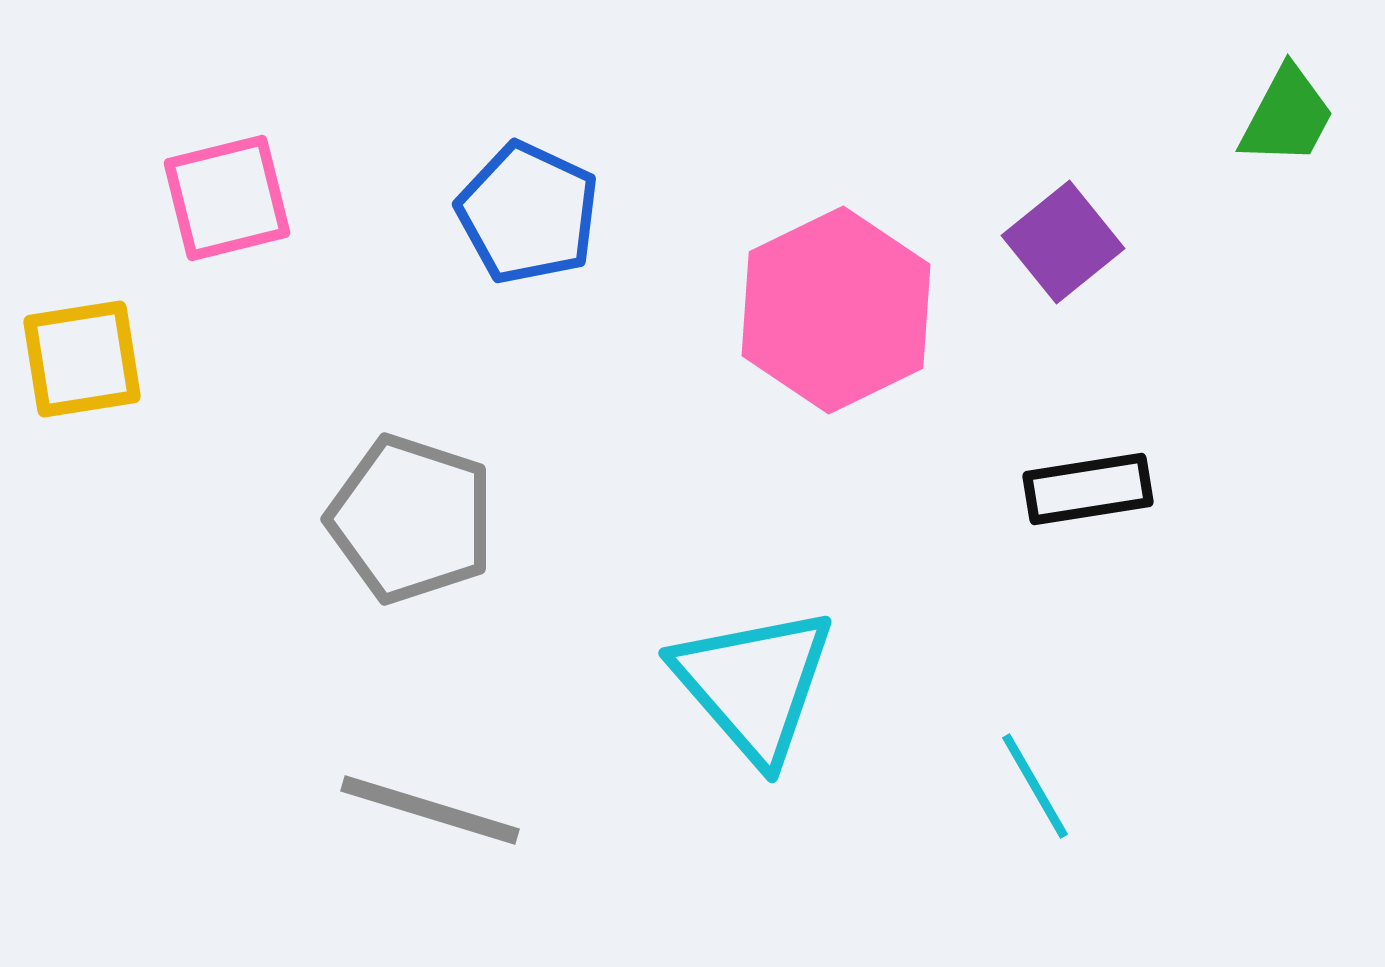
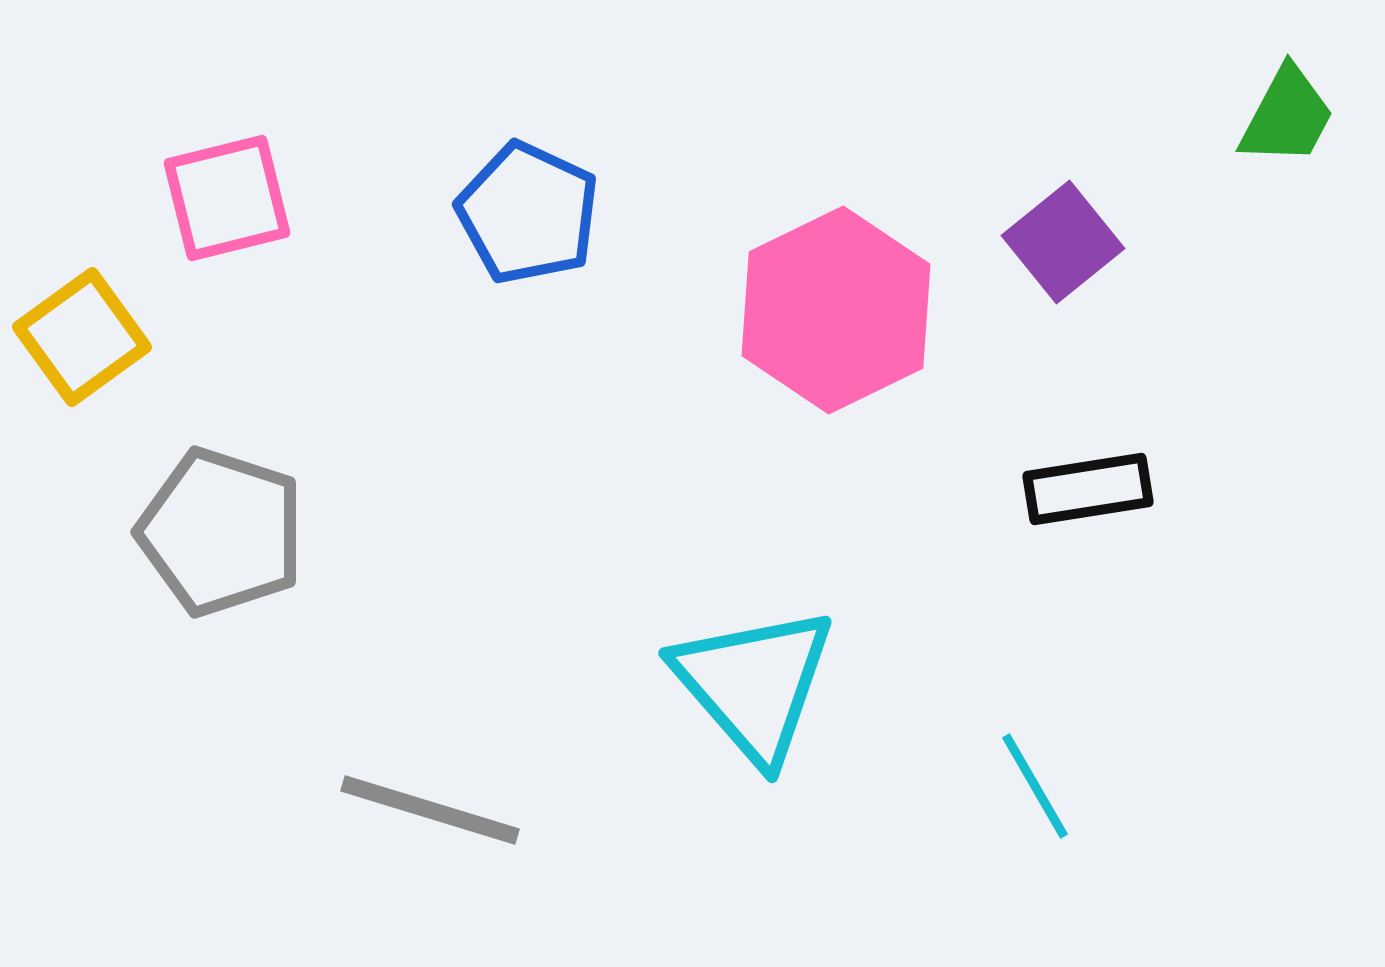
yellow square: moved 22 px up; rotated 27 degrees counterclockwise
gray pentagon: moved 190 px left, 13 px down
